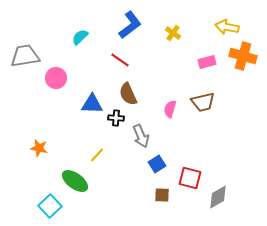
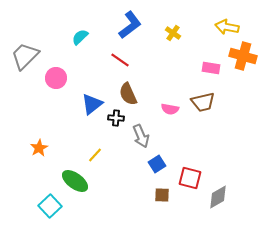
gray trapezoid: rotated 36 degrees counterclockwise
pink rectangle: moved 4 px right, 6 px down; rotated 24 degrees clockwise
blue triangle: rotated 40 degrees counterclockwise
pink semicircle: rotated 96 degrees counterclockwise
orange star: rotated 30 degrees clockwise
yellow line: moved 2 px left
